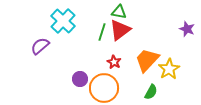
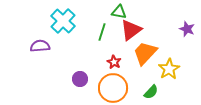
red triangle: moved 11 px right
purple semicircle: rotated 36 degrees clockwise
orange trapezoid: moved 2 px left, 7 px up
orange circle: moved 9 px right
green semicircle: rotated 14 degrees clockwise
